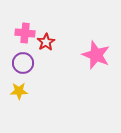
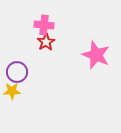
pink cross: moved 19 px right, 8 px up
purple circle: moved 6 px left, 9 px down
yellow star: moved 7 px left
